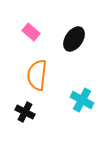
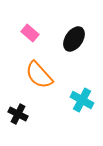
pink rectangle: moved 1 px left, 1 px down
orange semicircle: moved 2 px right; rotated 48 degrees counterclockwise
black cross: moved 7 px left, 2 px down
